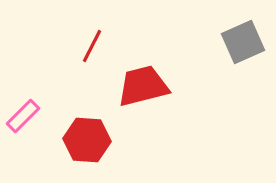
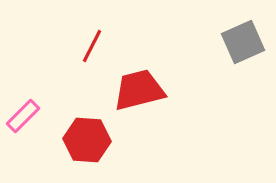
red trapezoid: moved 4 px left, 4 px down
